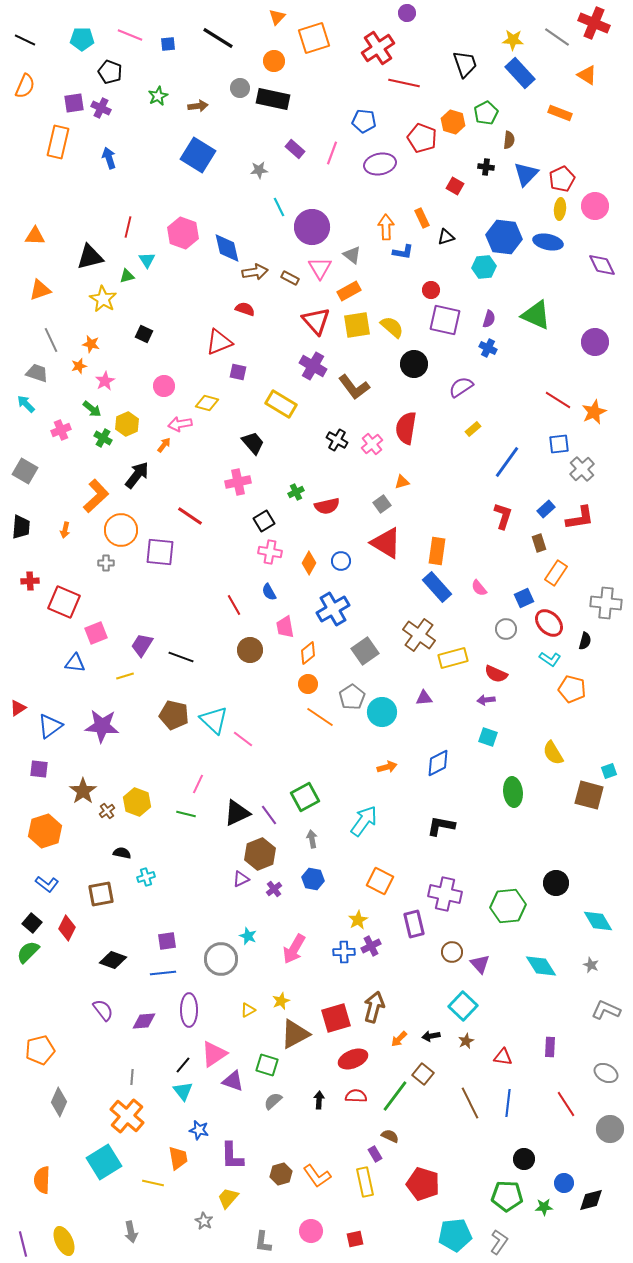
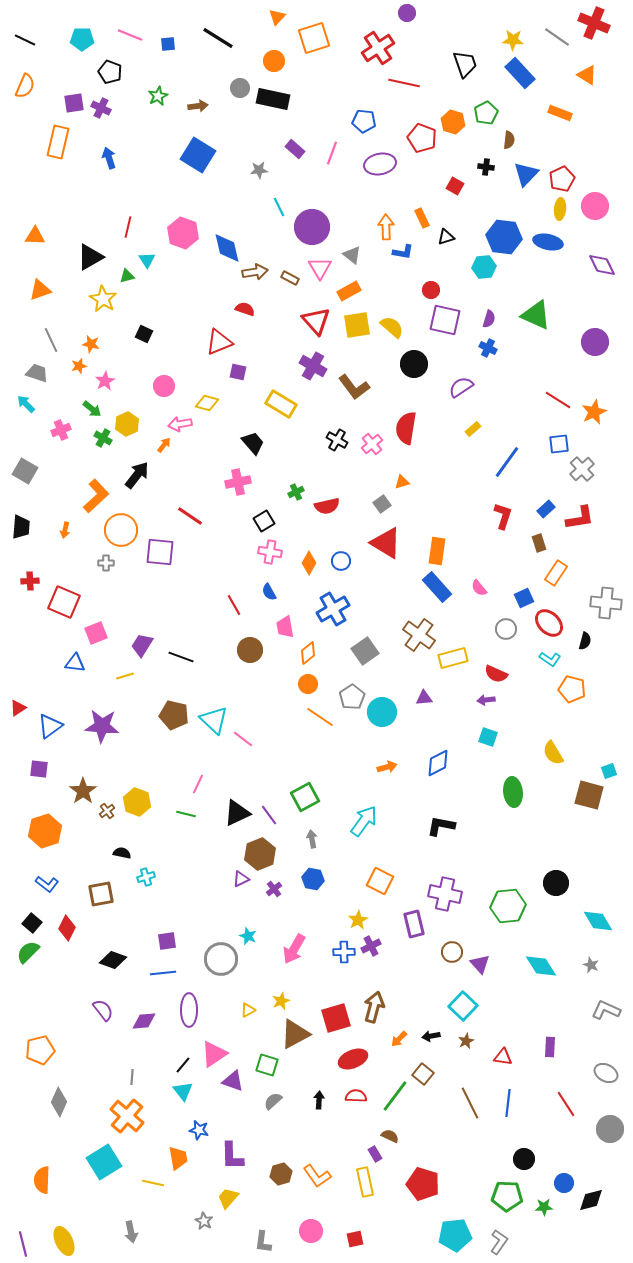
black triangle at (90, 257): rotated 16 degrees counterclockwise
